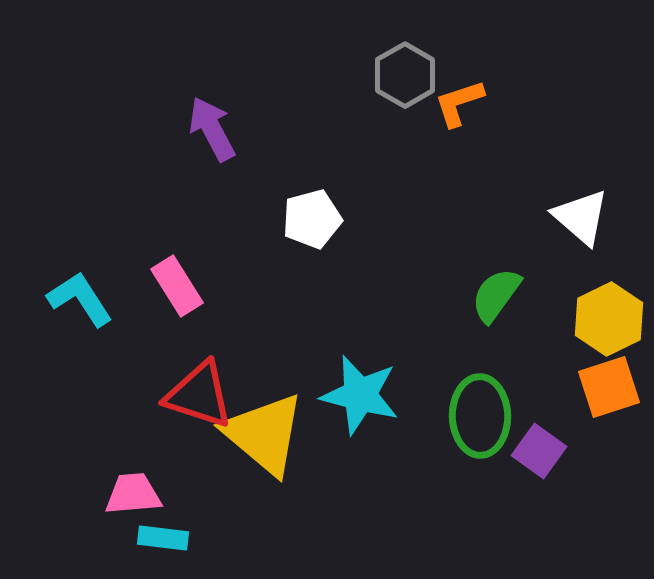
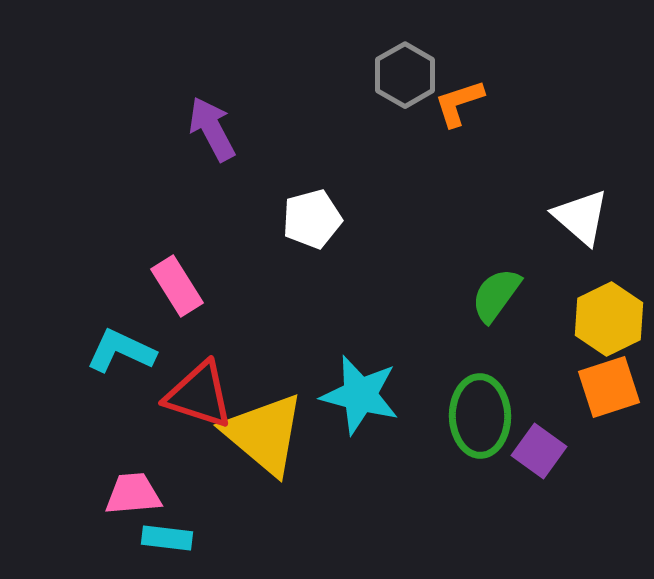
cyan L-shape: moved 41 px right, 52 px down; rotated 32 degrees counterclockwise
cyan rectangle: moved 4 px right
